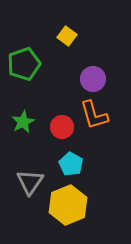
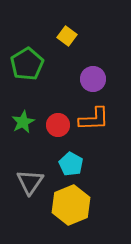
green pentagon: moved 3 px right; rotated 12 degrees counterclockwise
orange L-shape: moved 4 px down; rotated 76 degrees counterclockwise
red circle: moved 4 px left, 2 px up
yellow hexagon: moved 3 px right
